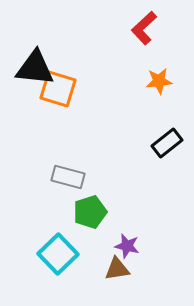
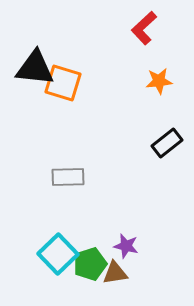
orange square: moved 5 px right, 6 px up
gray rectangle: rotated 16 degrees counterclockwise
green pentagon: moved 52 px down
purple star: moved 1 px left
brown triangle: moved 2 px left, 4 px down
